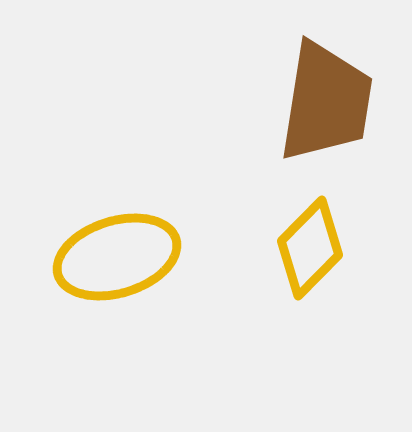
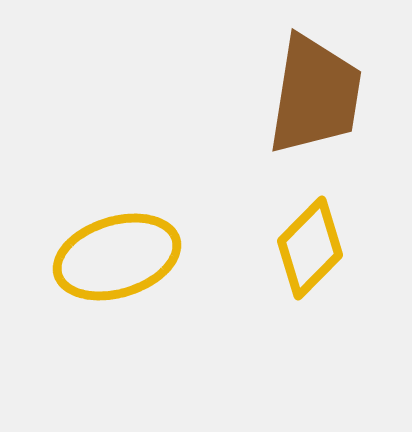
brown trapezoid: moved 11 px left, 7 px up
